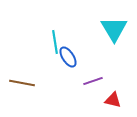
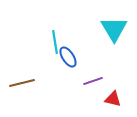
brown line: rotated 25 degrees counterclockwise
red triangle: moved 1 px up
